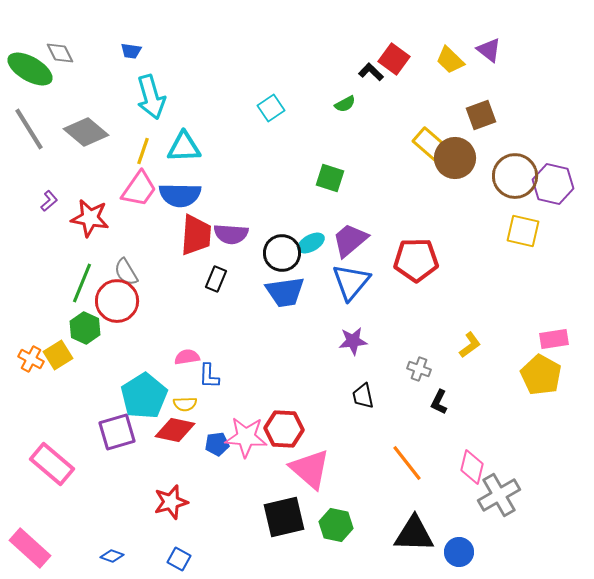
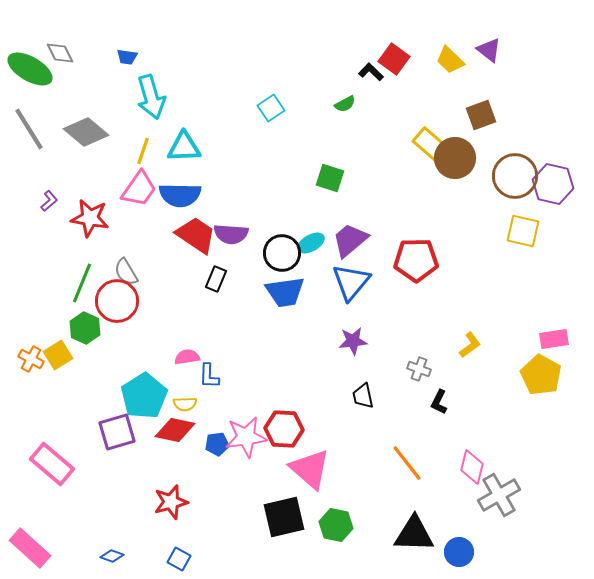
blue trapezoid at (131, 51): moved 4 px left, 6 px down
red trapezoid at (196, 235): rotated 60 degrees counterclockwise
pink star at (246, 437): rotated 12 degrees counterclockwise
